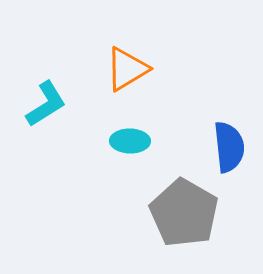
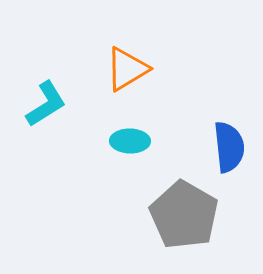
gray pentagon: moved 2 px down
